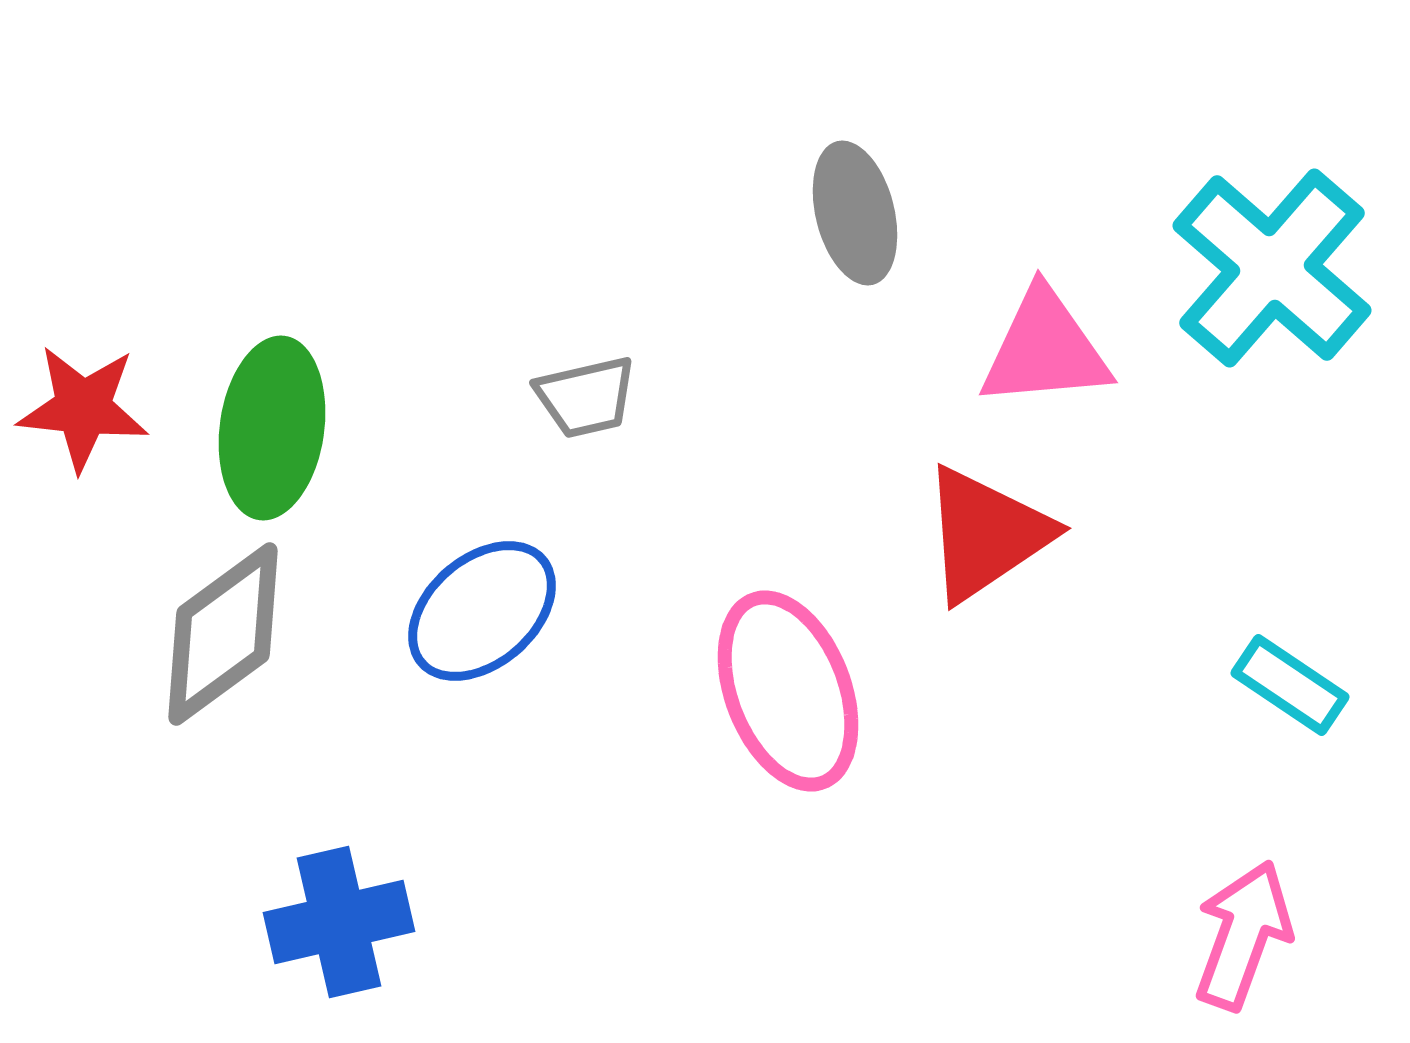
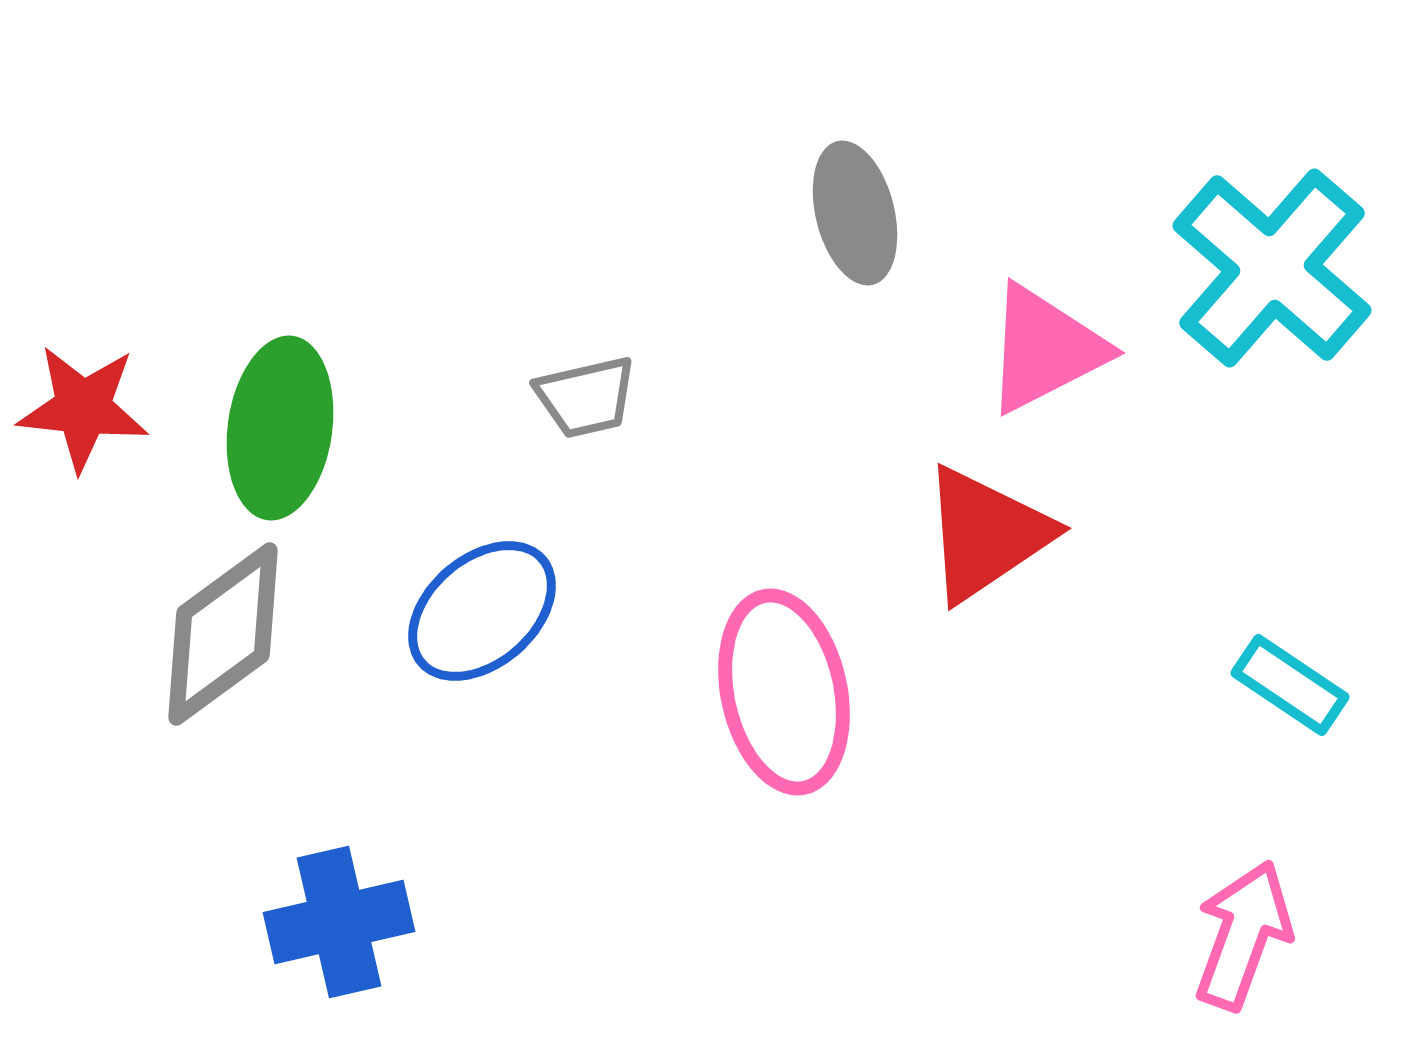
pink triangle: rotated 22 degrees counterclockwise
green ellipse: moved 8 px right
pink ellipse: moved 4 px left, 1 px down; rotated 9 degrees clockwise
